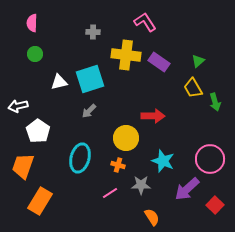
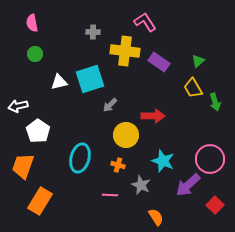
pink semicircle: rotated 12 degrees counterclockwise
yellow cross: moved 1 px left, 4 px up
gray arrow: moved 21 px right, 6 px up
yellow circle: moved 3 px up
gray star: rotated 24 degrees clockwise
purple arrow: moved 1 px right, 4 px up
pink line: moved 2 px down; rotated 35 degrees clockwise
orange semicircle: moved 4 px right
